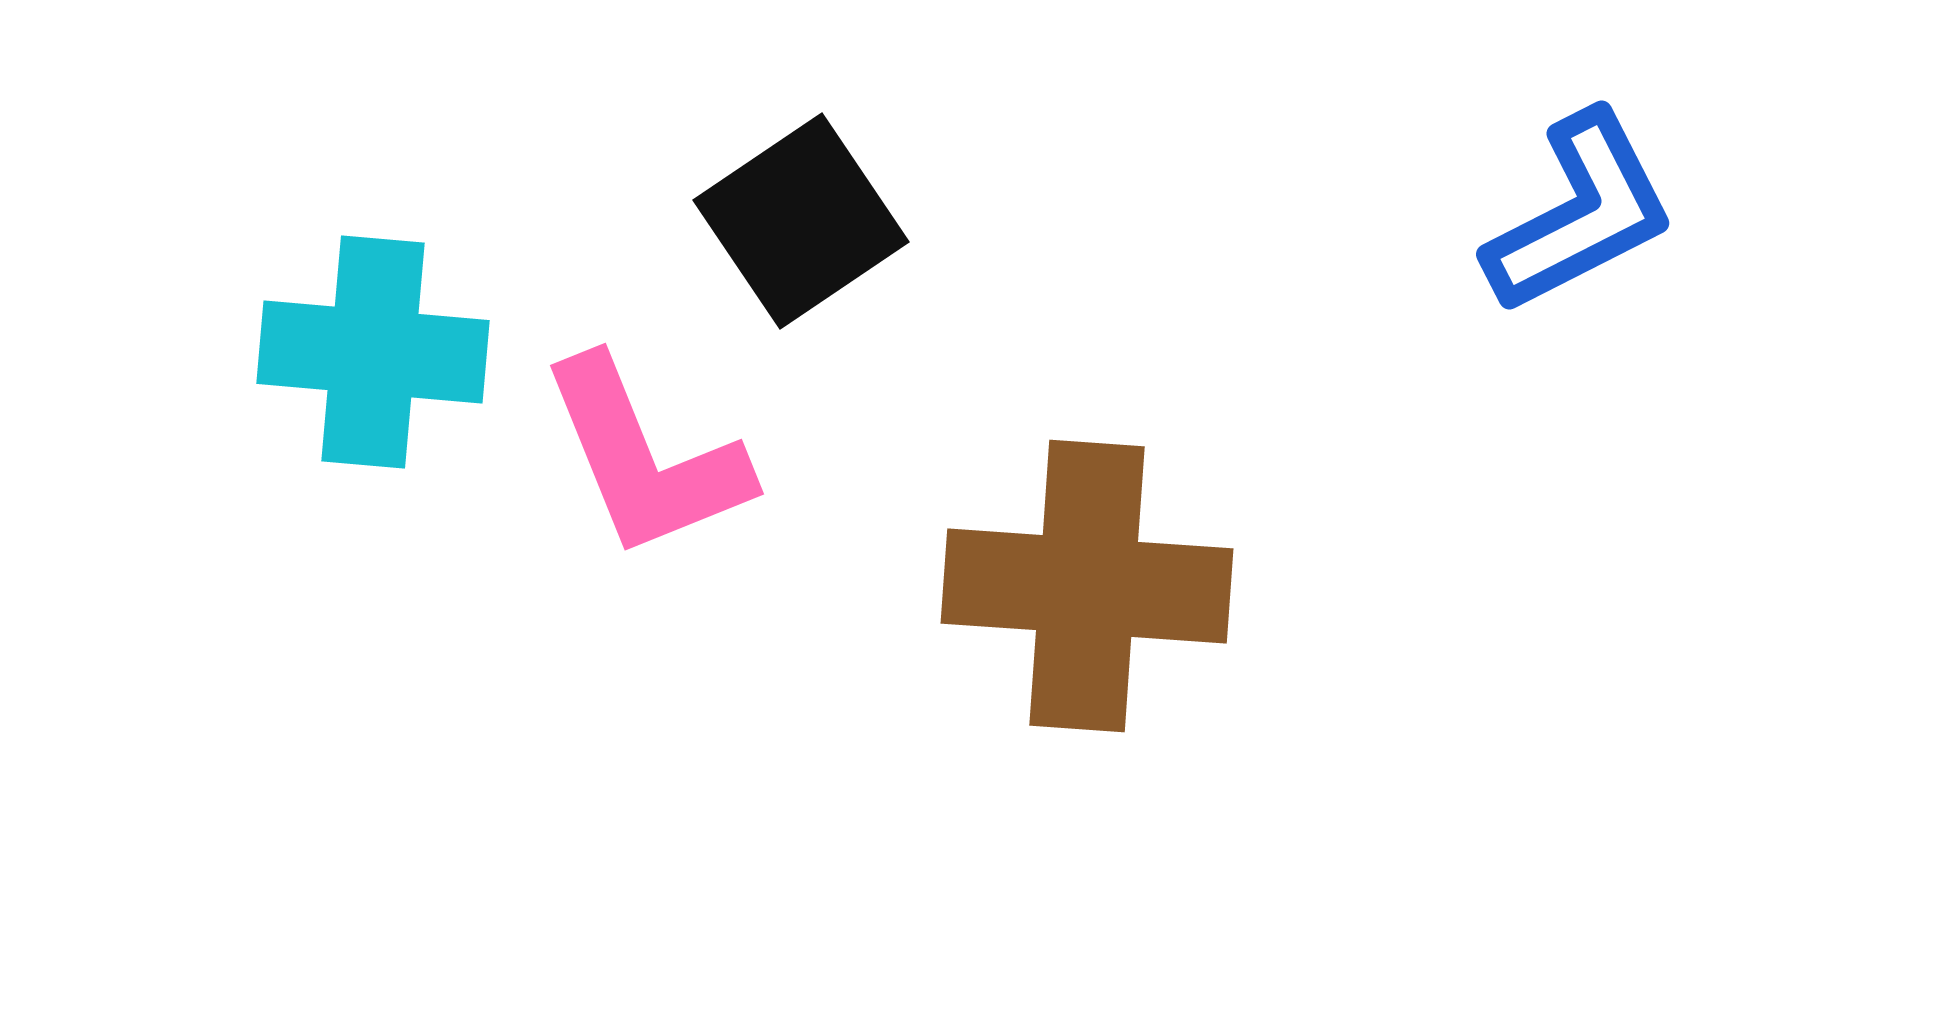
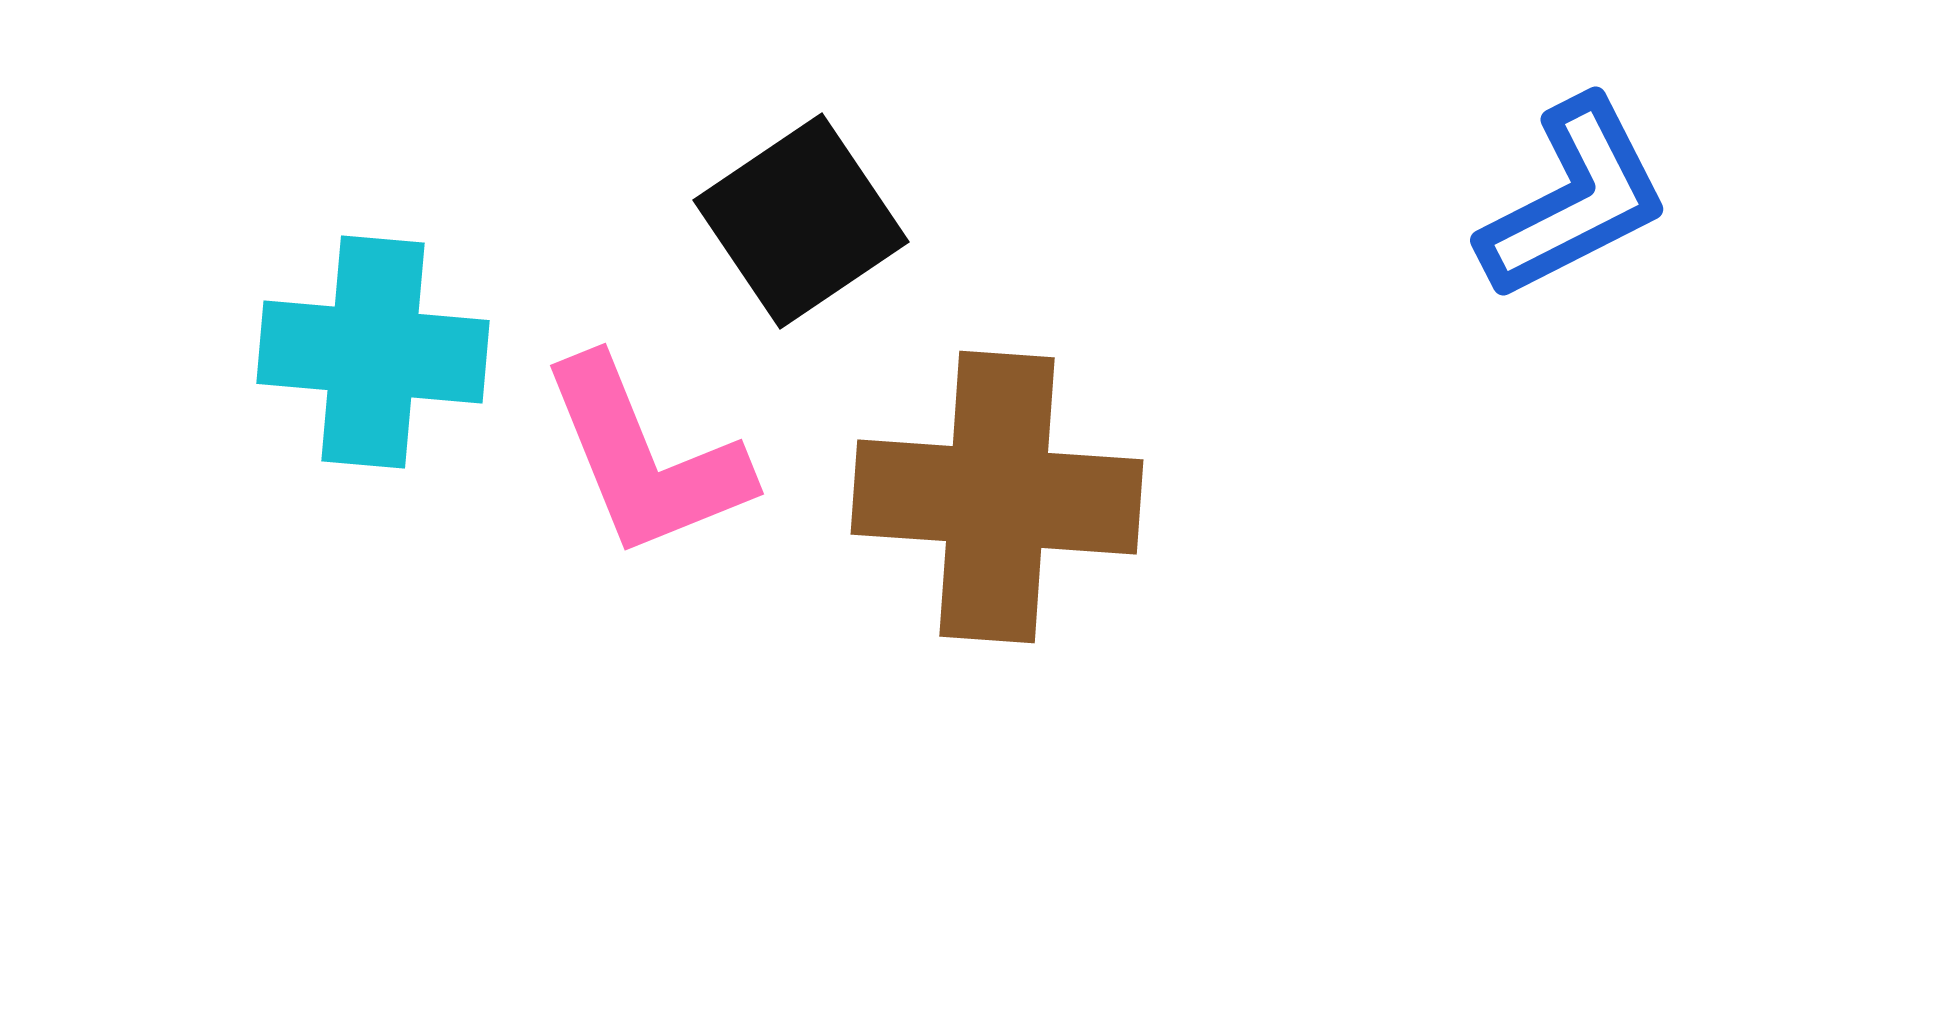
blue L-shape: moved 6 px left, 14 px up
brown cross: moved 90 px left, 89 px up
